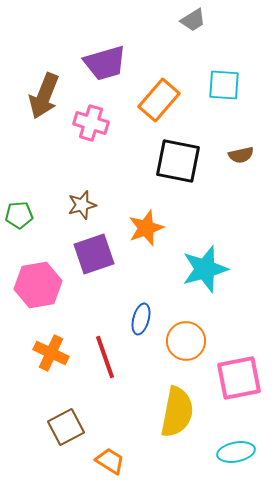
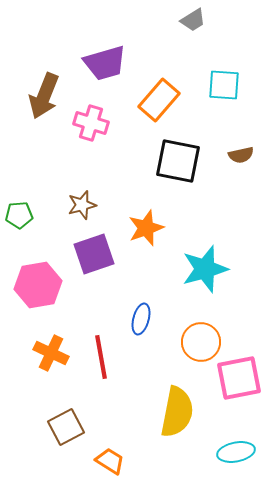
orange circle: moved 15 px right, 1 px down
red line: moved 4 px left; rotated 9 degrees clockwise
